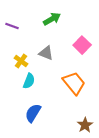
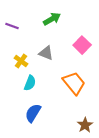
cyan semicircle: moved 1 px right, 2 px down
